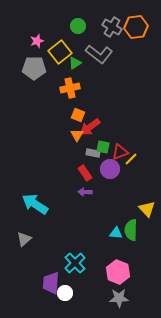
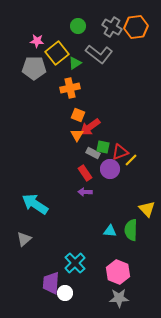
pink star: rotated 24 degrees clockwise
yellow square: moved 3 px left, 1 px down
gray rectangle: rotated 16 degrees clockwise
yellow line: moved 1 px down
cyan triangle: moved 6 px left, 2 px up
